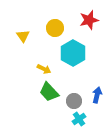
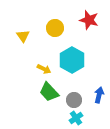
red star: rotated 30 degrees clockwise
cyan hexagon: moved 1 px left, 7 px down
blue arrow: moved 2 px right
gray circle: moved 1 px up
cyan cross: moved 3 px left, 1 px up
